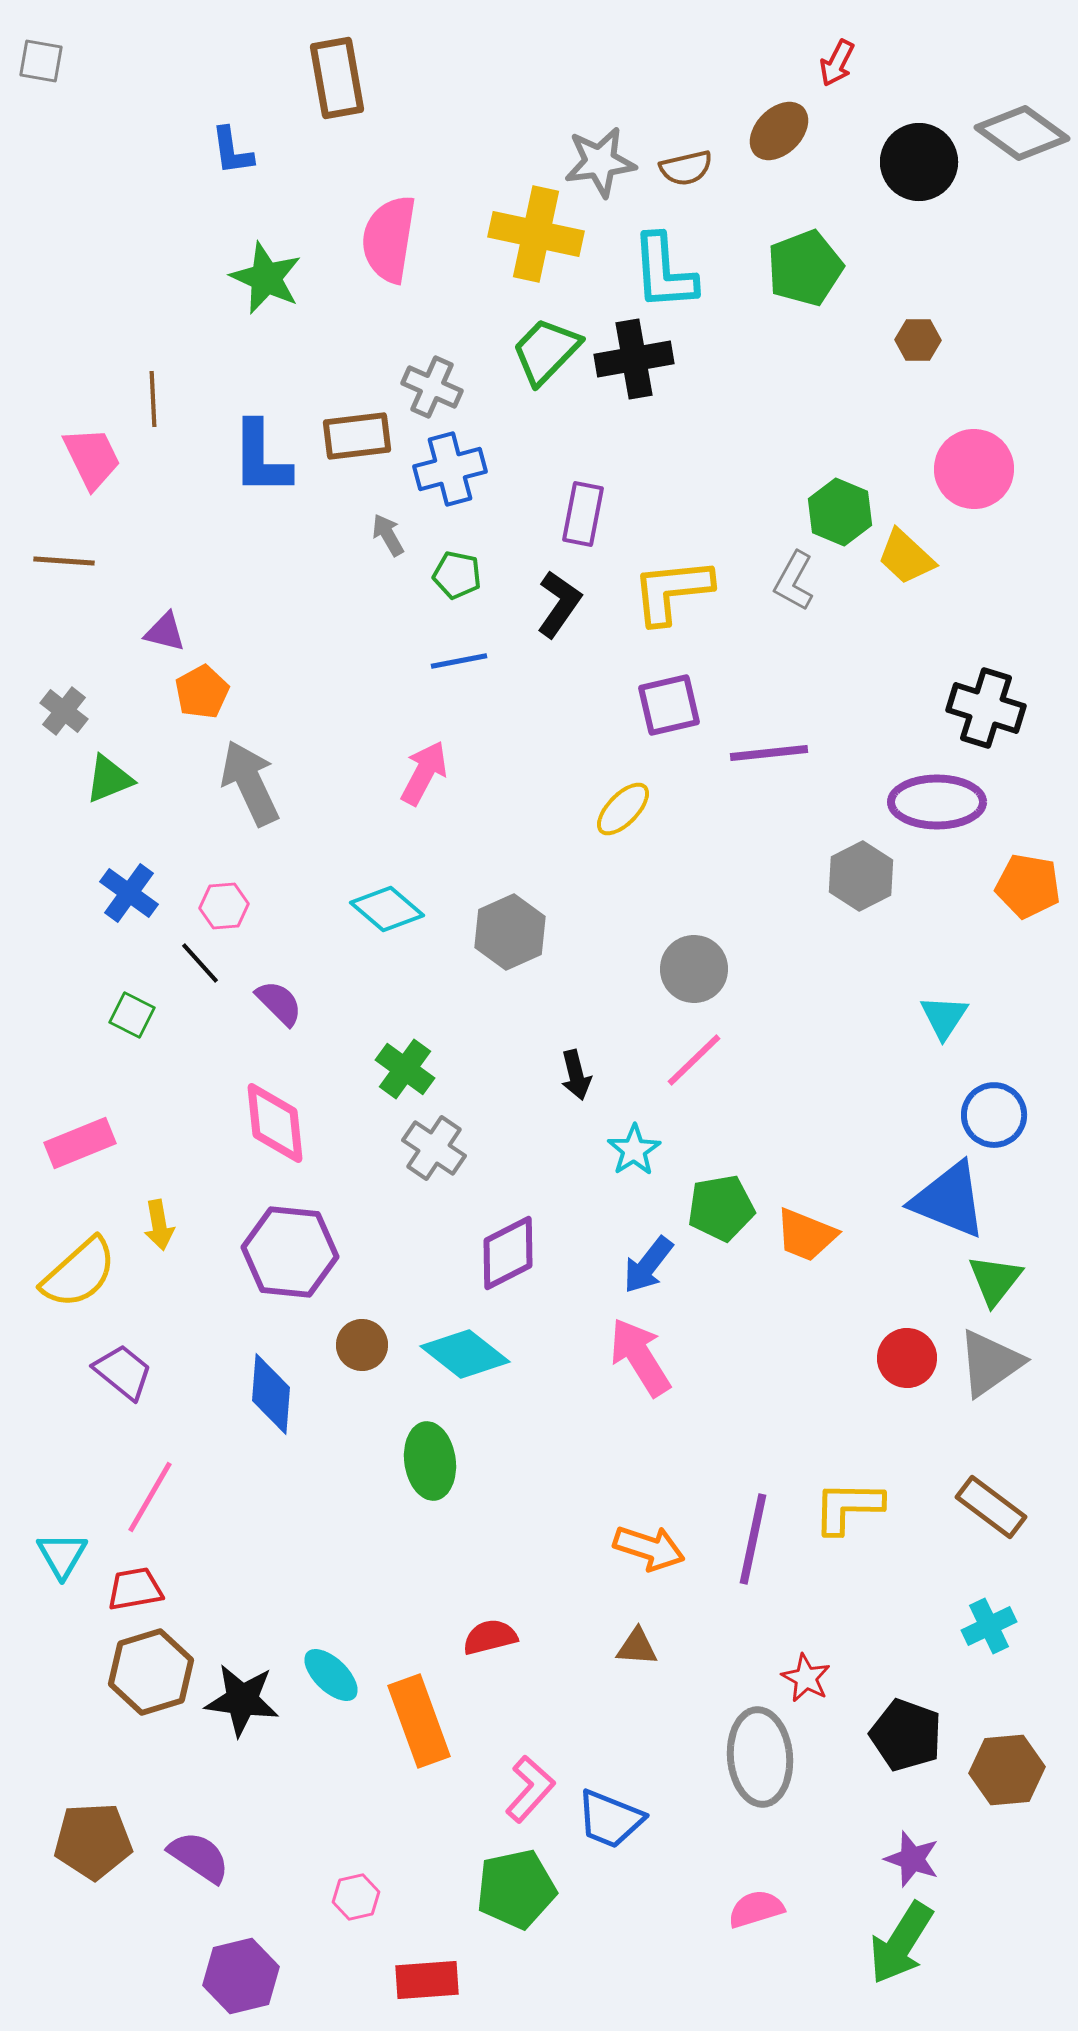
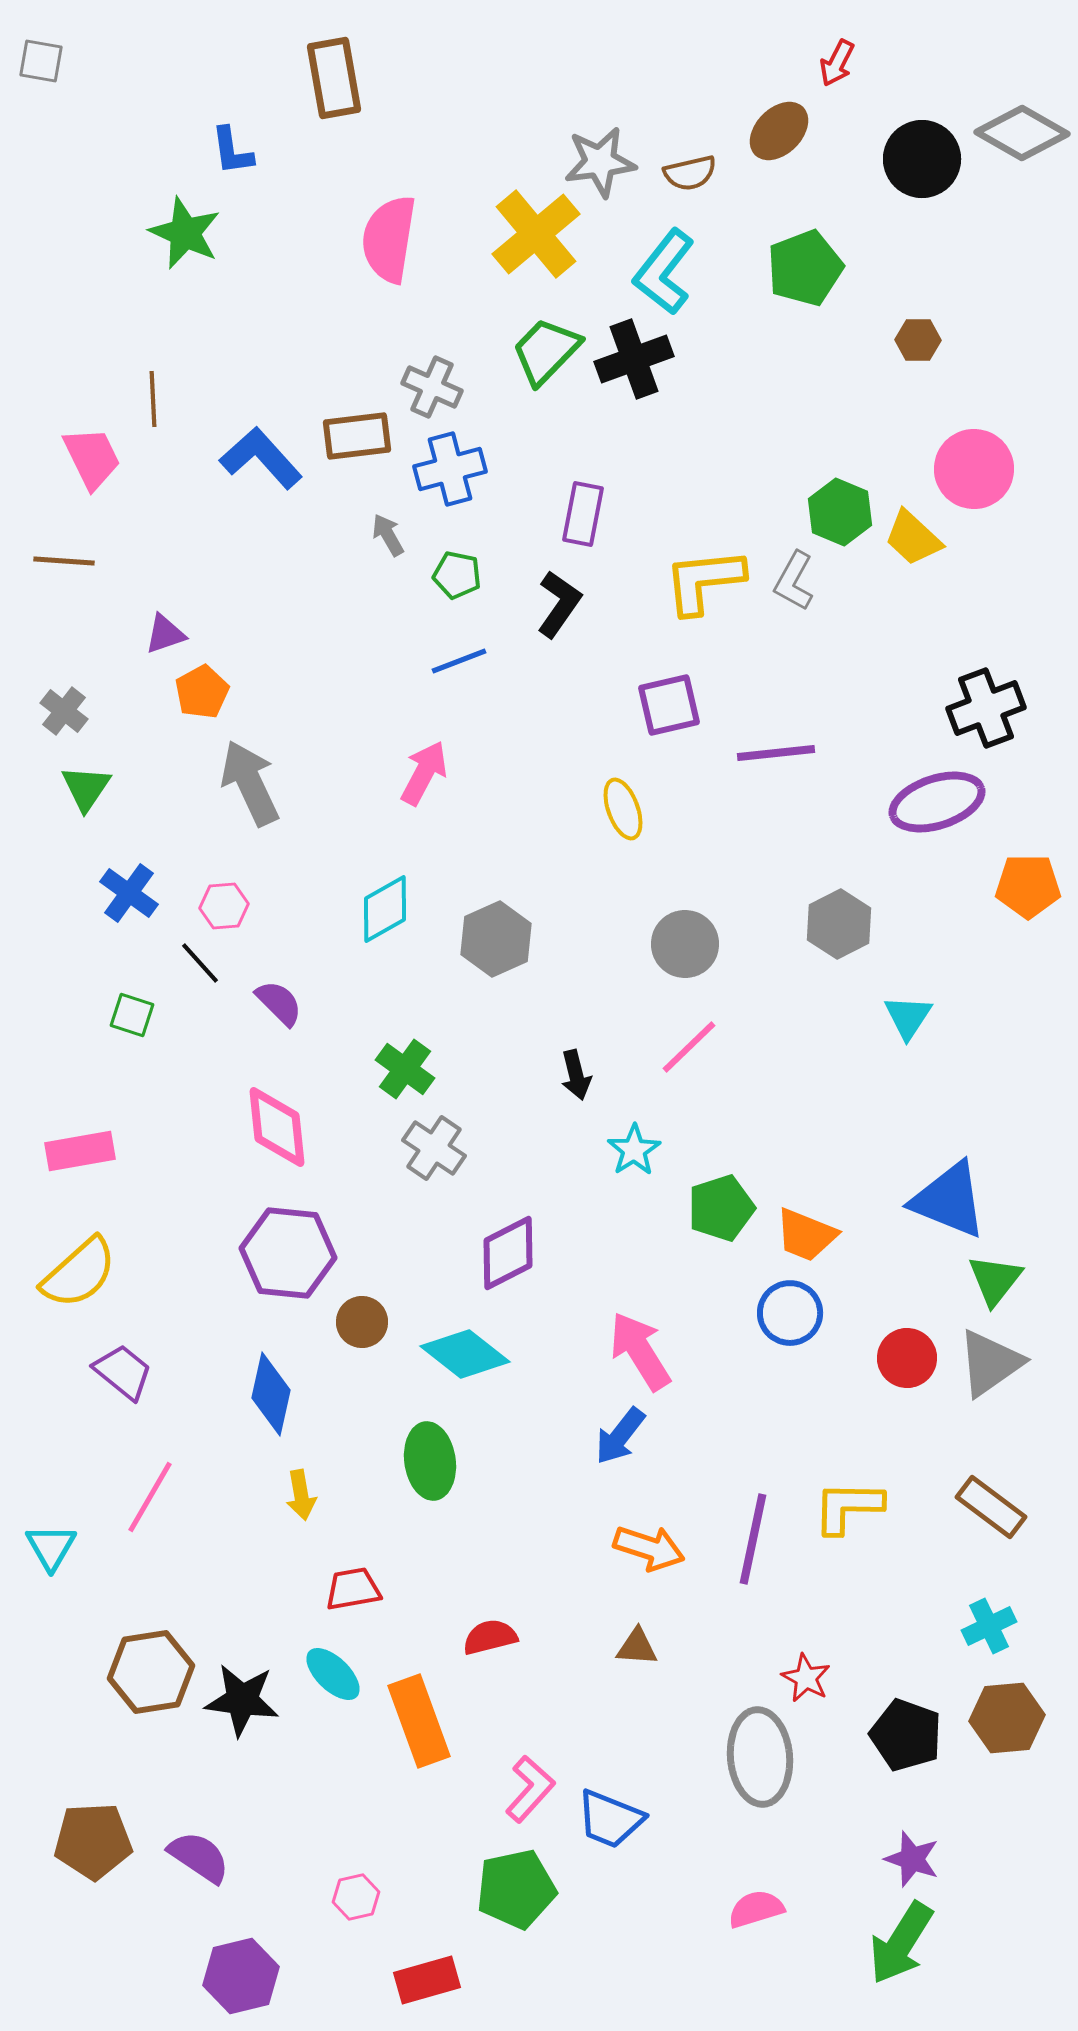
brown rectangle at (337, 78): moved 3 px left
gray diamond at (1022, 133): rotated 6 degrees counterclockwise
black circle at (919, 162): moved 3 px right, 3 px up
brown semicircle at (686, 168): moved 4 px right, 5 px down
yellow cross at (536, 234): rotated 38 degrees clockwise
cyan L-shape at (664, 272): rotated 42 degrees clockwise
green star at (266, 278): moved 81 px left, 45 px up
black cross at (634, 359): rotated 10 degrees counterclockwise
blue L-shape at (261, 458): rotated 138 degrees clockwise
yellow trapezoid at (906, 557): moved 7 px right, 19 px up
yellow L-shape at (672, 591): moved 32 px right, 10 px up
purple triangle at (165, 632): moved 2 px down; rotated 33 degrees counterclockwise
blue line at (459, 661): rotated 10 degrees counterclockwise
black cross at (986, 708): rotated 38 degrees counterclockwise
purple line at (769, 753): moved 7 px right
green triangle at (109, 779): moved 23 px left, 9 px down; rotated 34 degrees counterclockwise
purple ellipse at (937, 802): rotated 18 degrees counterclockwise
yellow ellipse at (623, 809): rotated 64 degrees counterclockwise
gray hexagon at (861, 876): moved 22 px left, 48 px down
orange pentagon at (1028, 886): rotated 10 degrees counterclockwise
cyan diamond at (387, 909): moved 2 px left; rotated 70 degrees counterclockwise
gray hexagon at (510, 932): moved 14 px left, 7 px down
gray circle at (694, 969): moved 9 px left, 25 px up
green square at (132, 1015): rotated 9 degrees counterclockwise
cyan triangle at (944, 1017): moved 36 px left
pink line at (694, 1060): moved 5 px left, 13 px up
blue circle at (994, 1115): moved 204 px left, 198 px down
pink diamond at (275, 1123): moved 2 px right, 4 px down
pink rectangle at (80, 1143): moved 8 px down; rotated 12 degrees clockwise
green pentagon at (721, 1208): rotated 8 degrees counterclockwise
yellow arrow at (159, 1225): moved 142 px right, 270 px down
purple hexagon at (290, 1252): moved 2 px left, 1 px down
blue arrow at (648, 1265): moved 28 px left, 171 px down
brown circle at (362, 1345): moved 23 px up
pink arrow at (640, 1357): moved 6 px up
blue diamond at (271, 1394): rotated 8 degrees clockwise
cyan triangle at (62, 1555): moved 11 px left, 8 px up
red trapezoid at (135, 1589): moved 218 px right
brown hexagon at (151, 1672): rotated 8 degrees clockwise
cyan ellipse at (331, 1675): moved 2 px right, 1 px up
brown hexagon at (1007, 1770): moved 52 px up
red rectangle at (427, 1980): rotated 12 degrees counterclockwise
